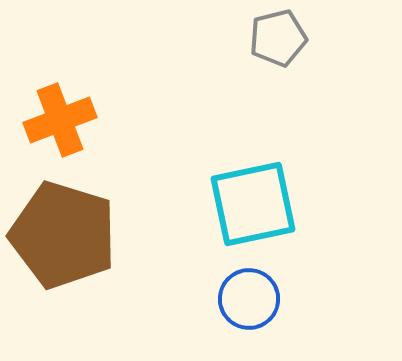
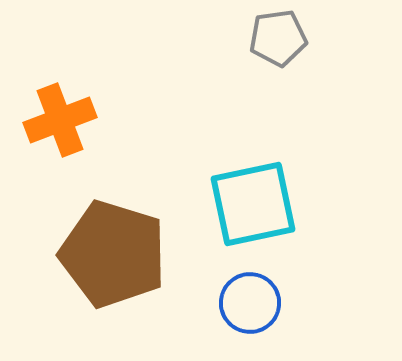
gray pentagon: rotated 6 degrees clockwise
brown pentagon: moved 50 px right, 19 px down
blue circle: moved 1 px right, 4 px down
